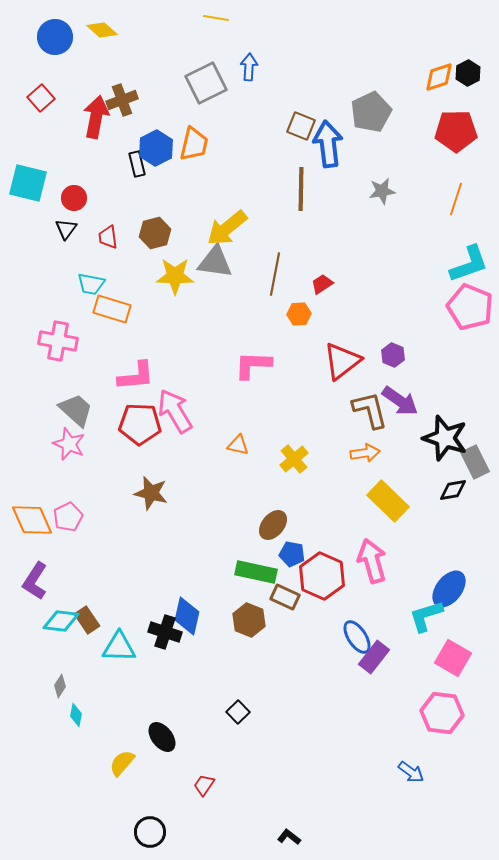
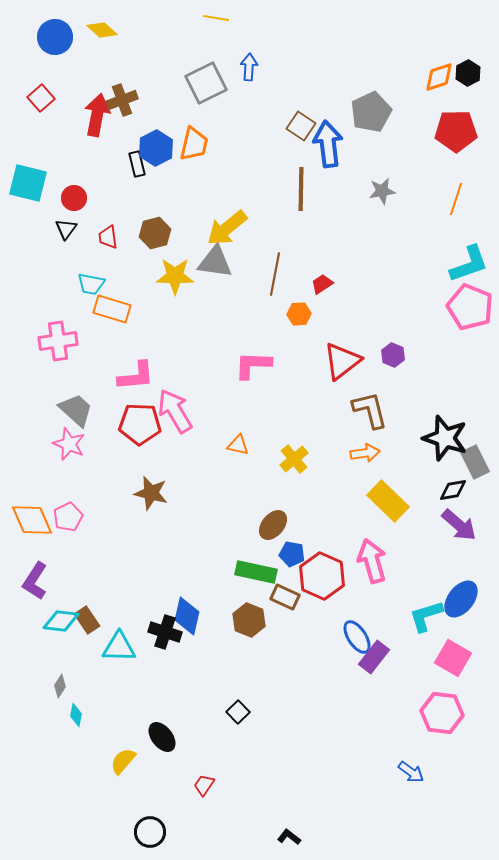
red arrow at (96, 117): moved 1 px right, 2 px up
brown square at (301, 126): rotated 12 degrees clockwise
pink cross at (58, 341): rotated 18 degrees counterclockwise
purple arrow at (400, 401): moved 59 px right, 124 px down; rotated 6 degrees clockwise
blue ellipse at (449, 589): moved 12 px right, 10 px down
yellow semicircle at (122, 763): moved 1 px right, 2 px up
